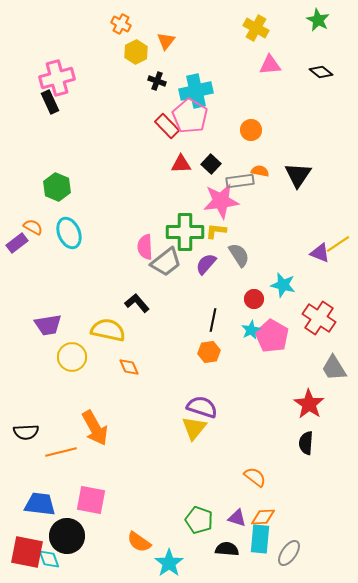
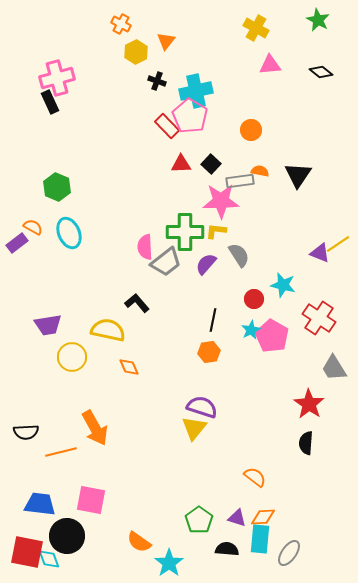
pink star at (221, 201): rotated 6 degrees clockwise
green pentagon at (199, 520): rotated 16 degrees clockwise
